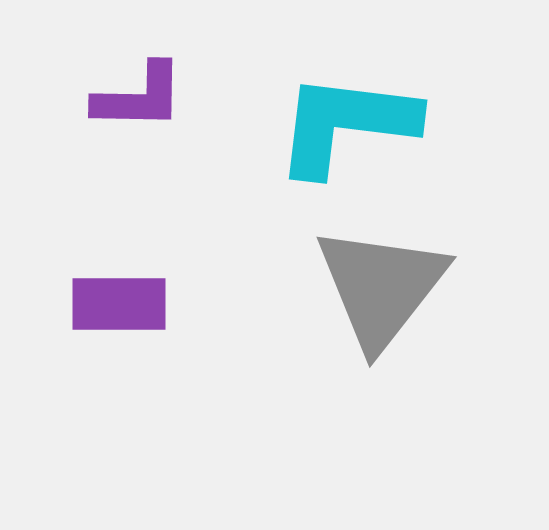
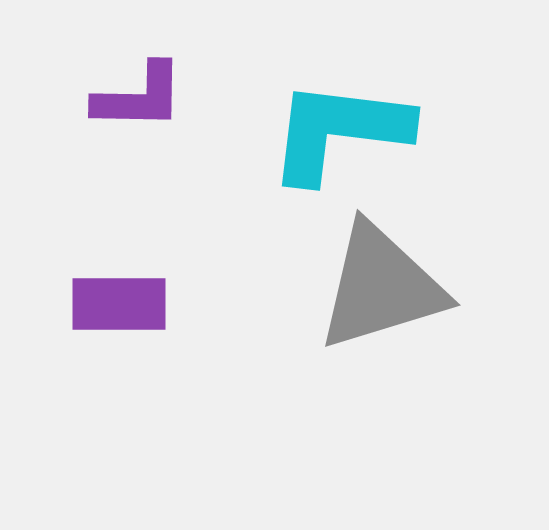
cyan L-shape: moved 7 px left, 7 px down
gray triangle: rotated 35 degrees clockwise
